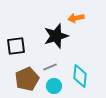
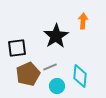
orange arrow: moved 7 px right, 3 px down; rotated 105 degrees clockwise
black star: rotated 15 degrees counterclockwise
black square: moved 1 px right, 2 px down
brown pentagon: moved 1 px right, 5 px up
cyan circle: moved 3 px right
